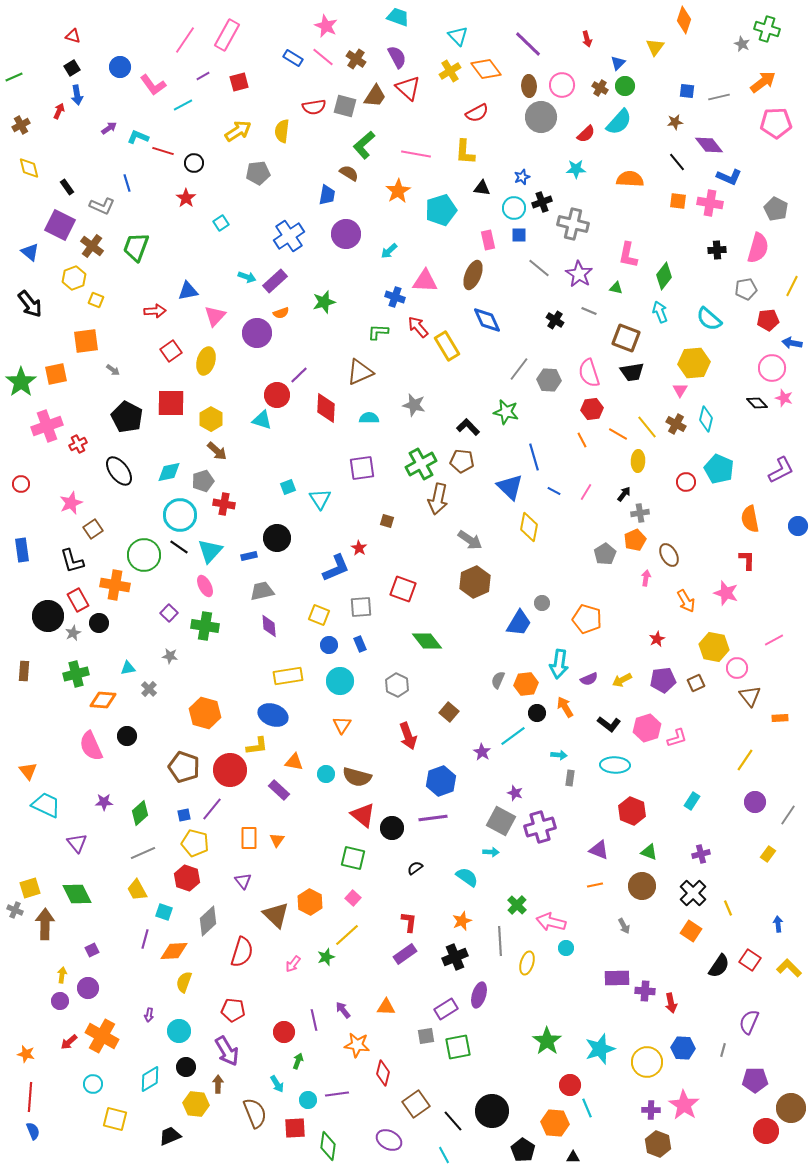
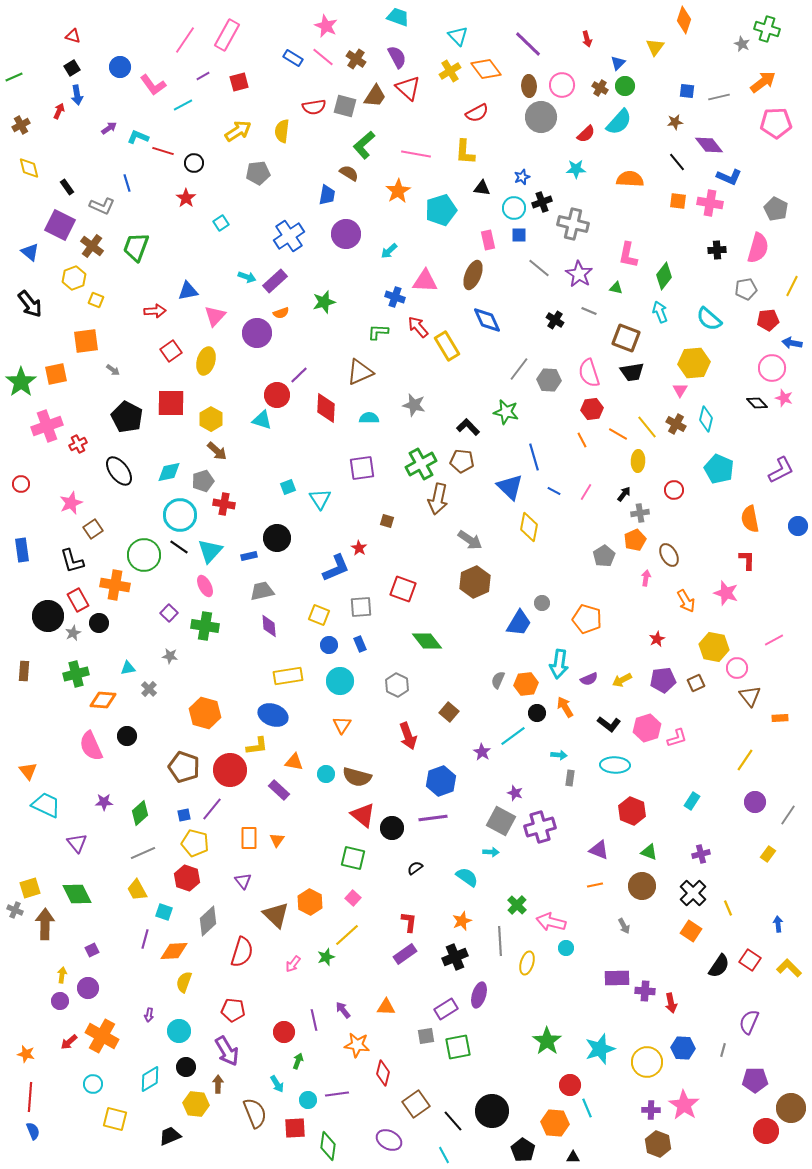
red circle at (686, 482): moved 12 px left, 8 px down
gray pentagon at (605, 554): moved 1 px left, 2 px down
